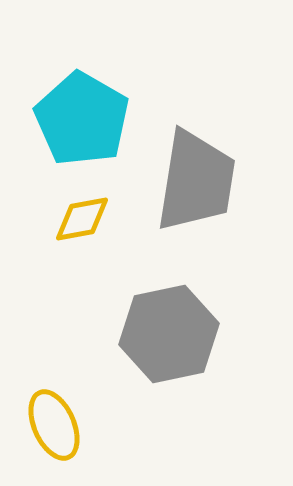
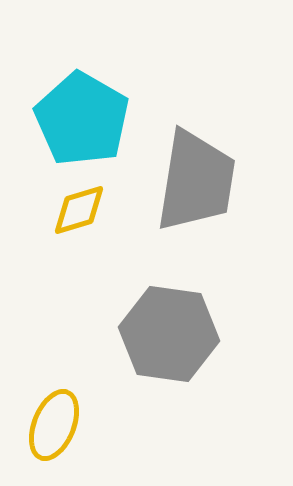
yellow diamond: moved 3 px left, 9 px up; rotated 6 degrees counterclockwise
gray hexagon: rotated 20 degrees clockwise
yellow ellipse: rotated 46 degrees clockwise
